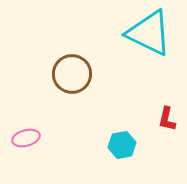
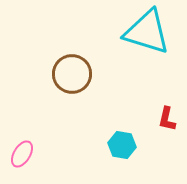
cyan triangle: moved 2 px left, 1 px up; rotated 9 degrees counterclockwise
pink ellipse: moved 4 px left, 16 px down; rotated 44 degrees counterclockwise
cyan hexagon: rotated 20 degrees clockwise
